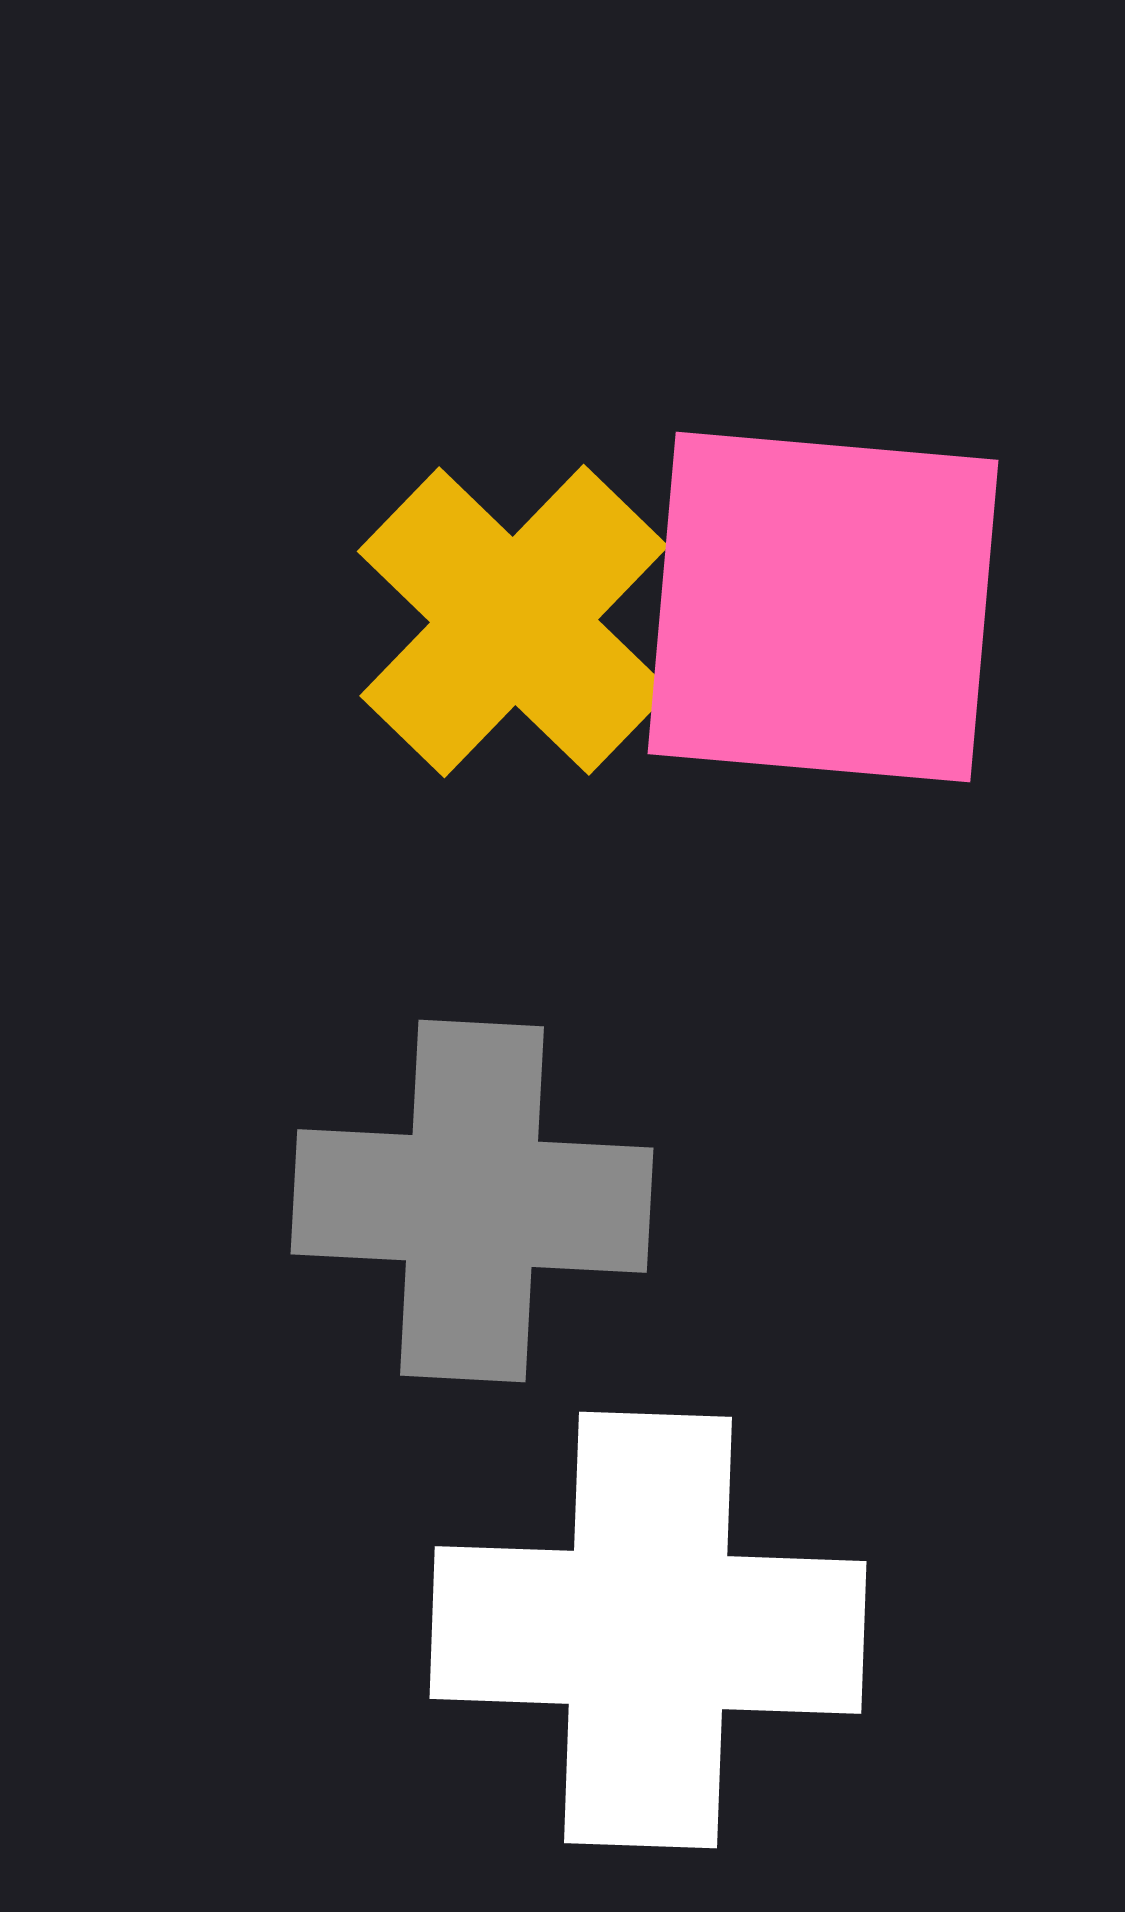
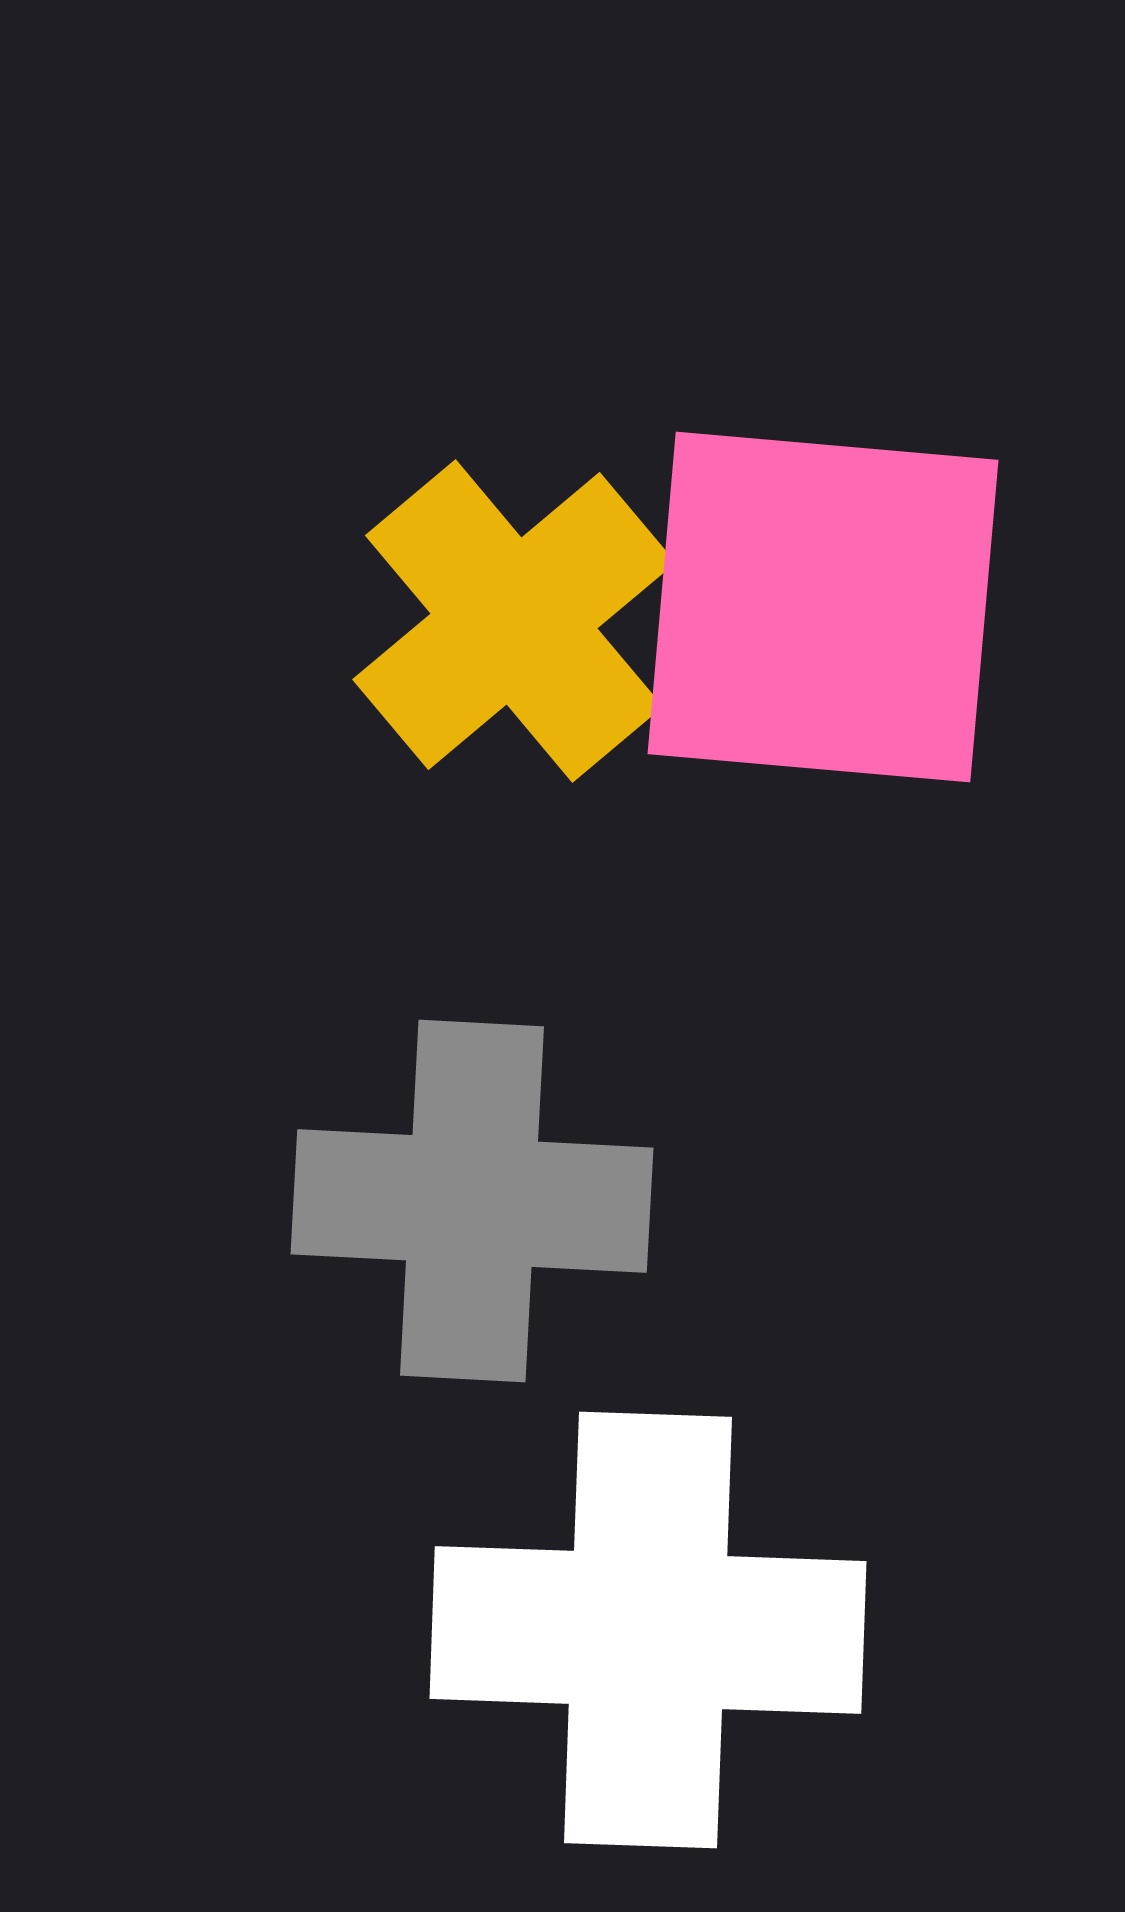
yellow cross: rotated 6 degrees clockwise
